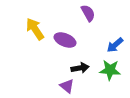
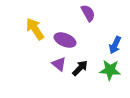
blue arrow: rotated 24 degrees counterclockwise
black arrow: rotated 36 degrees counterclockwise
purple triangle: moved 8 px left, 22 px up
